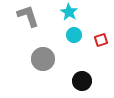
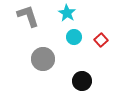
cyan star: moved 2 px left, 1 px down
cyan circle: moved 2 px down
red square: rotated 24 degrees counterclockwise
